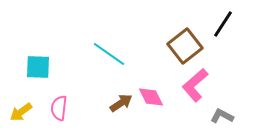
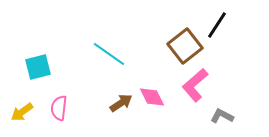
black line: moved 6 px left, 1 px down
cyan square: rotated 16 degrees counterclockwise
pink diamond: moved 1 px right
yellow arrow: moved 1 px right
